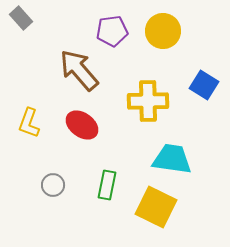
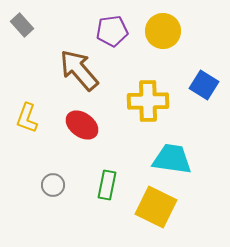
gray rectangle: moved 1 px right, 7 px down
yellow L-shape: moved 2 px left, 5 px up
